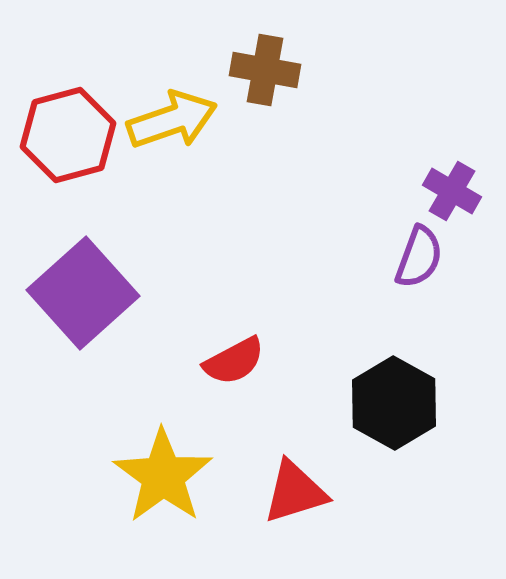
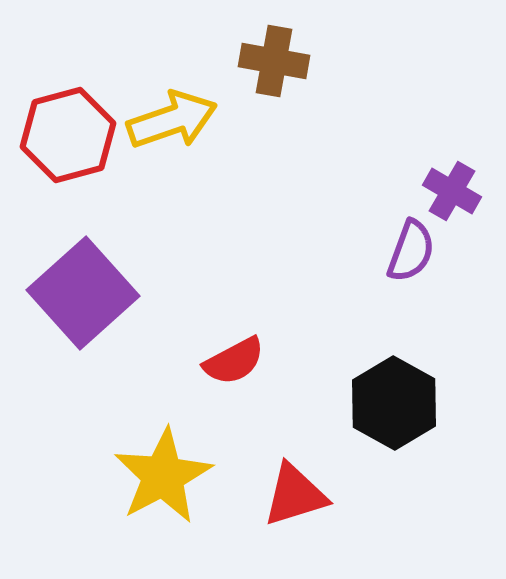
brown cross: moved 9 px right, 9 px up
purple semicircle: moved 8 px left, 6 px up
yellow star: rotated 8 degrees clockwise
red triangle: moved 3 px down
